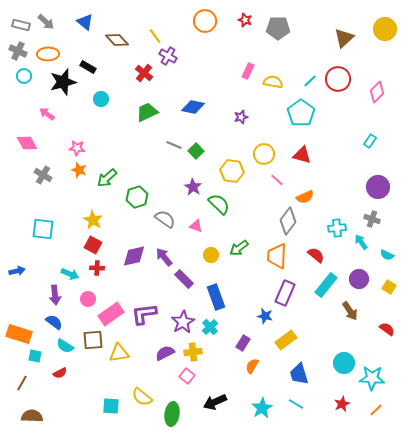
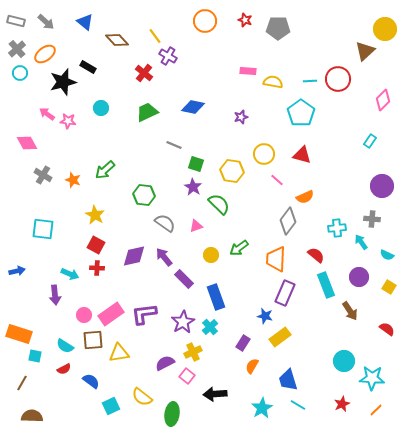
gray rectangle at (21, 25): moved 5 px left, 4 px up
brown triangle at (344, 38): moved 21 px right, 13 px down
gray cross at (18, 51): moved 1 px left, 2 px up; rotated 24 degrees clockwise
orange ellipse at (48, 54): moved 3 px left; rotated 35 degrees counterclockwise
pink rectangle at (248, 71): rotated 70 degrees clockwise
cyan circle at (24, 76): moved 4 px left, 3 px up
cyan line at (310, 81): rotated 40 degrees clockwise
pink diamond at (377, 92): moved 6 px right, 8 px down
cyan circle at (101, 99): moved 9 px down
pink star at (77, 148): moved 9 px left, 27 px up
green square at (196, 151): moved 13 px down; rotated 28 degrees counterclockwise
orange star at (79, 170): moved 6 px left, 10 px down
green arrow at (107, 178): moved 2 px left, 8 px up
purple circle at (378, 187): moved 4 px right, 1 px up
green hexagon at (137, 197): moved 7 px right, 2 px up; rotated 25 degrees clockwise
gray semicircle at (165, 219): moved 4 px down
gray cross at (372, 219): rotated 14 degrees counterclockwise
yellow star at (93, 220): moved 2 px right, 5 px up
pink triangle at (196, 226): rotated 40 degrees counterclockwise
red square at (93, 245): moved 3 px right
orange trapezoid at (277, 256): moved 1 px left, 3 px down
purple circle at (359, 279): moved 2 px up
cyan rectangle at (326, 285): rotated 60 degrees counterclockwise
pink circle at (88, 299): moved 4 px left, 16 px down
blue semicircle at (54, 322): moved 37 px right, 59 px down
yellow rectangle at (286, 340): moved 6 px left, 3 px up
yellow cross at (193, 352): rotated 18 degrees counterclockwise
purple semicircle at (165, 353): moved 10 px down
cyan circle at (344, 363): moved 2 px up
red semicircle at (60, 373): moved 4 px right, 4 px up
blue trapezoid at (299, 374): moved 11 px left, 6 px down
black arrow at (215, 402): moved 8 px up; rotated 20 degrees clockwise
cyan line at (296, 404): moved 2 px right, 1 px down
cyan square at (111, 406): rotated 30 degrees counterclockwise
